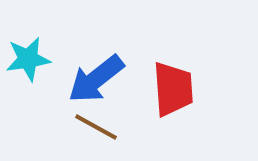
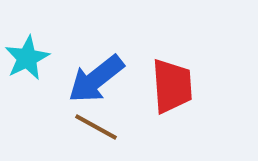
cyan star: moved 1 px left, 1 px up; rotated 18 degrees counterclockwise
red trapezoid: moved 1 px left, 3 px up
